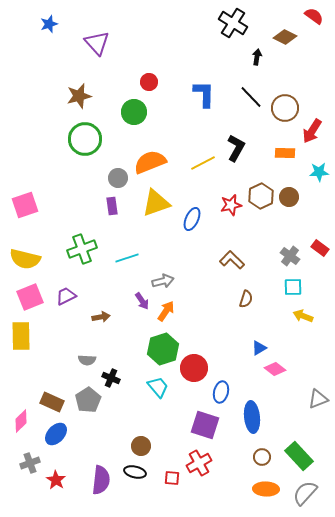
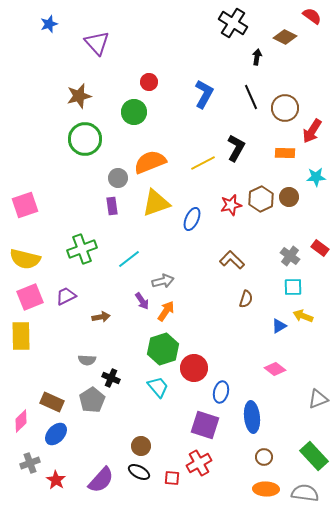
red semicircle at (314, 16): moved 2 px left
blue L-shape at (204, 94): rotated 28 degrees clockwise
black line at (251, 97): rotated 20 degrees clockwise
cyan star at (319, 172): moved 3 px left, 5 px down
brown hexagon at (261, 196): moved 3 px down
cyan line at (127, 258): moved 2 px right, 1 px down; rotated 20 degrees counterclockwise
blue triangle at (259, 348): moved 20 px right, 22 px up
gray pentagon at (88, 400): moved 4 px right
green rectangle at (299, 456): moved 15 px right
brown circle at (262, 457): moved 2 px right
black ellipse at (135, 472): moved 4 px right; rotated 15 degrees clockwise
purple semicircle at (101, 480): rotated 36 degrees clockwise
gray semicircle at (305, 493): rotated 56 degrees clockwise
